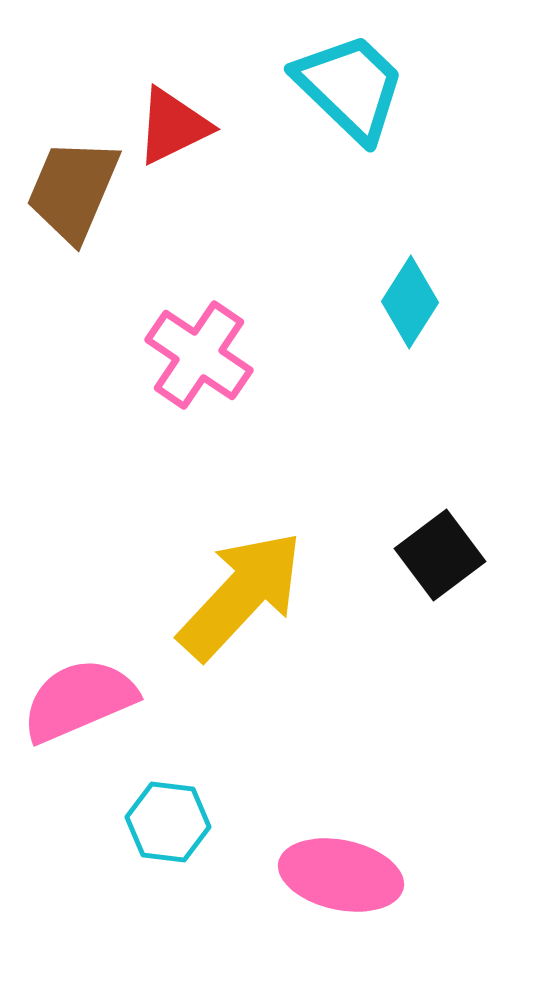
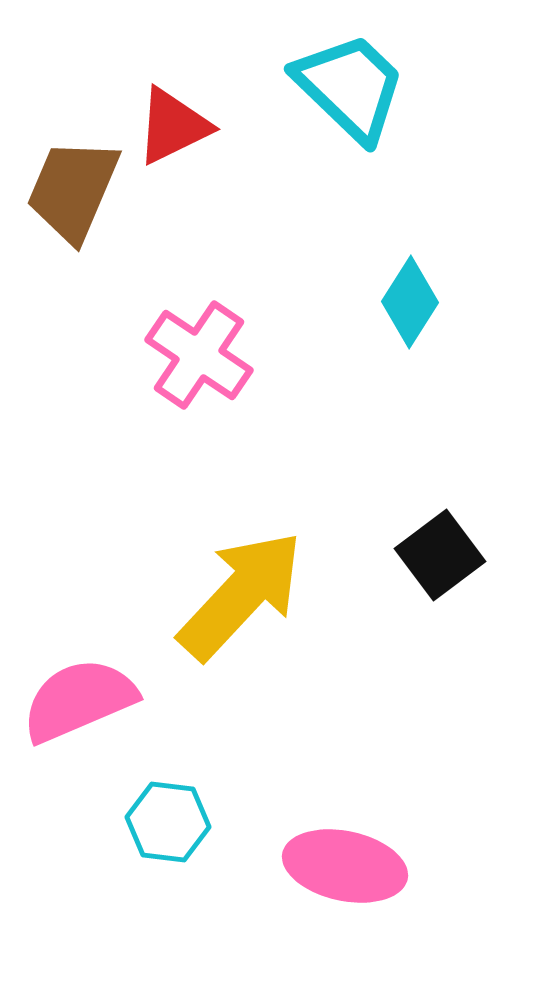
pink ellipse: moved 4 px right, 9 px up
